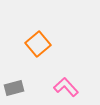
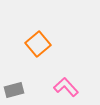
gray rectangle: moved 2 px down
